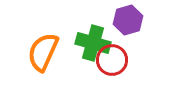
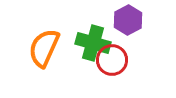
purple hexagon: rotated 12 degrees counterclockwise
orange semicircle: moved 1 px right, 4 px up
